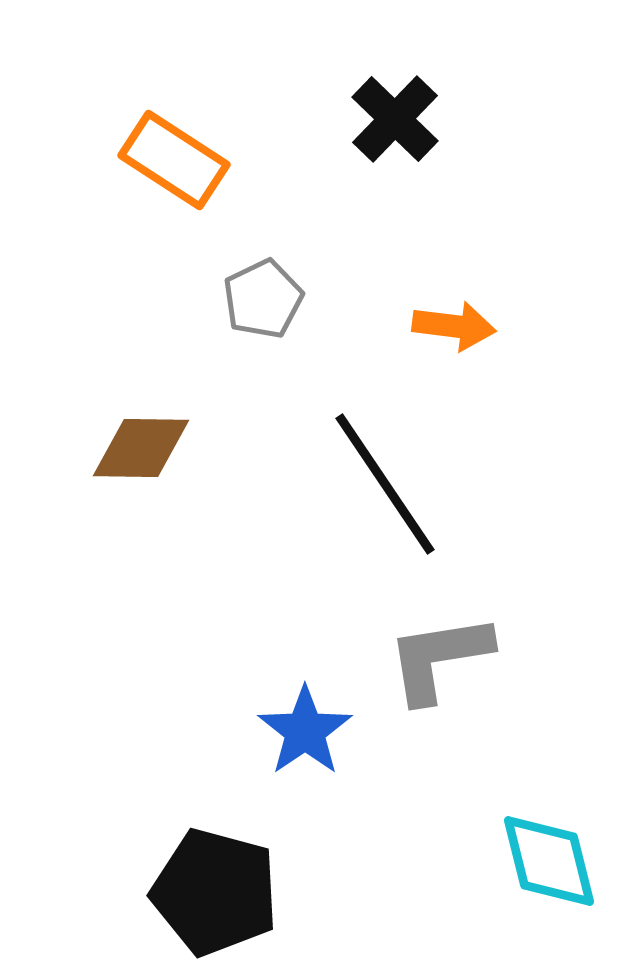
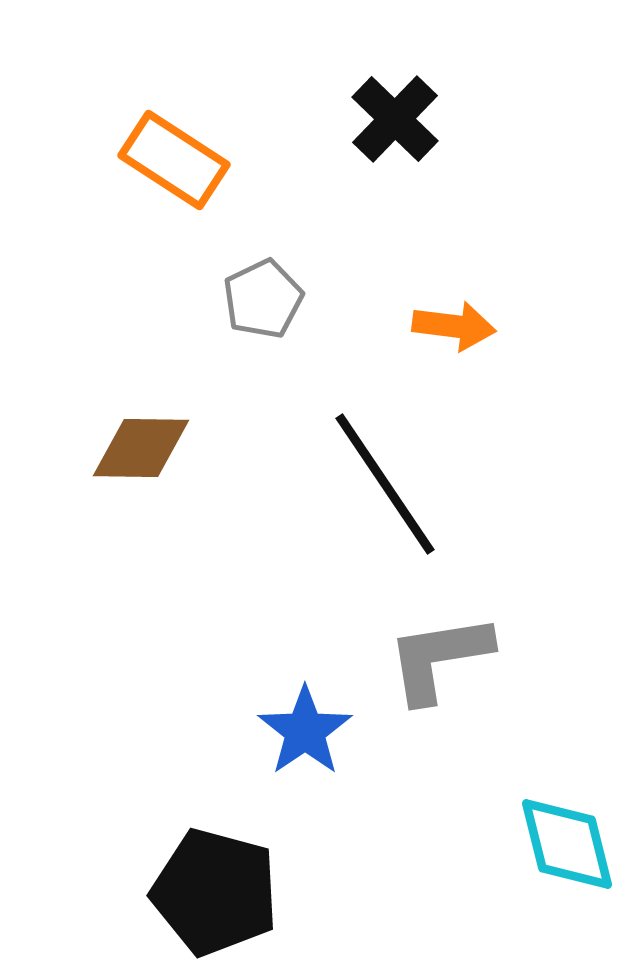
cyan diamond: moved 18 px right, 17 px up
